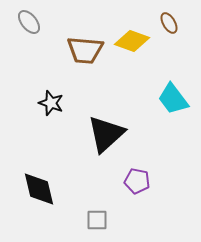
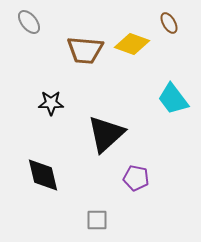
yellow diamond: moved 3 px down
black star: rotated 20 degrees counterclockwise
purple pentagon: moved 1 px left, 3 px up
black diamond: moved 4 px right, 14 px up
